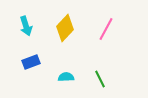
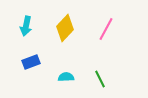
cyan arrow: rotated 30 degrees clockwise
